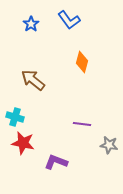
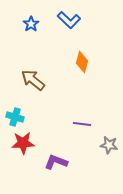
blue L-shape: rotated 10 degrees counterclockwise
red star: rotated 15 degrees counterclockwise
